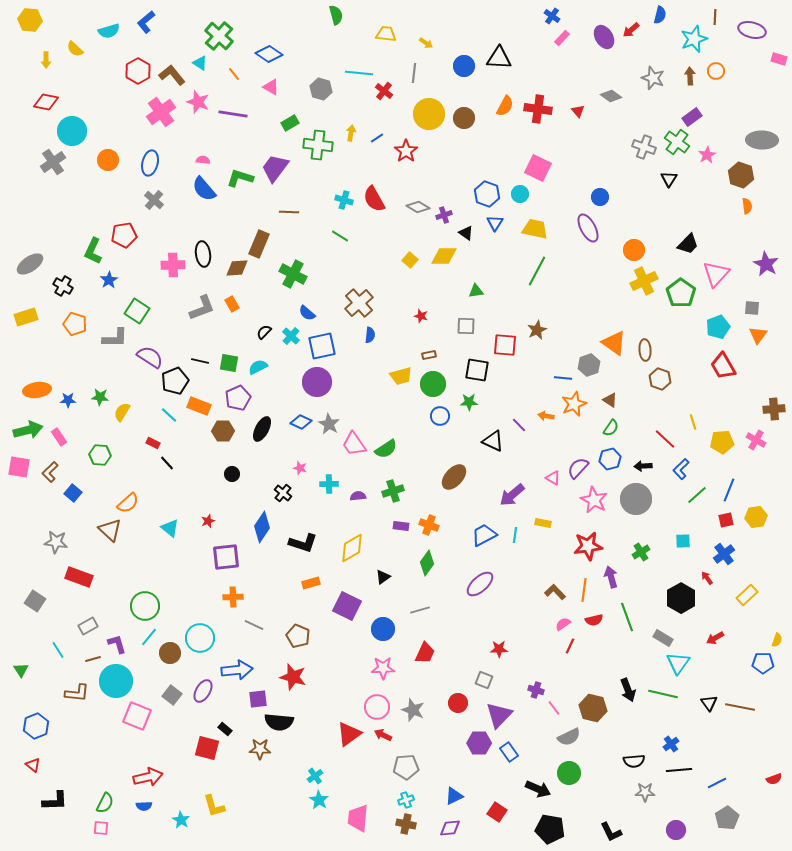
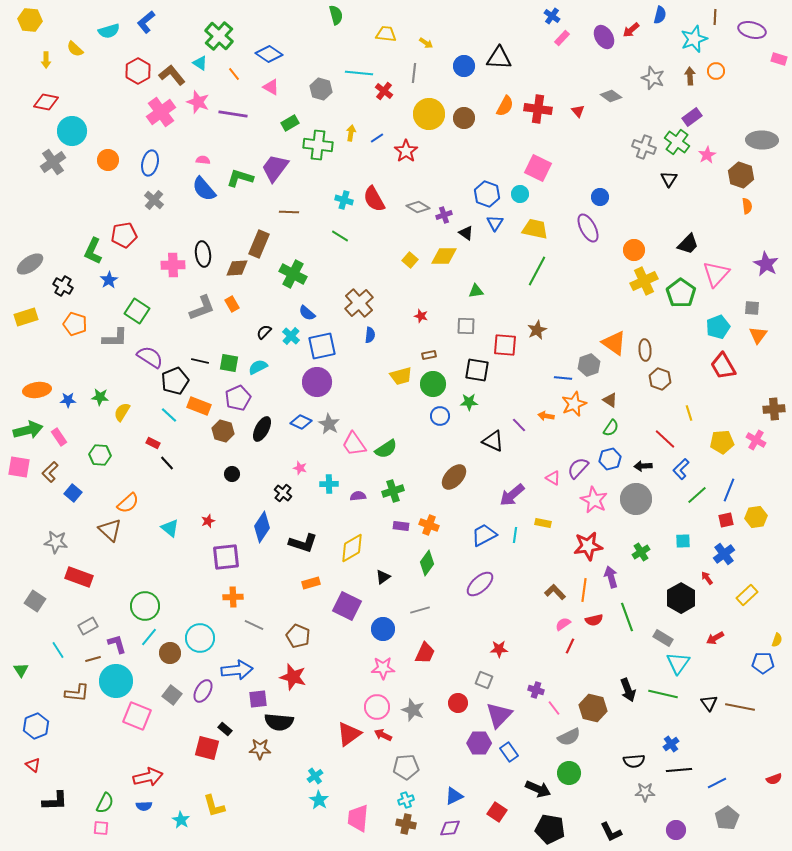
yellow line at (693, 422): moved 4 px left, 9 px up
brown hexagon at (223, 431): rotated 15 degrees clockwise
